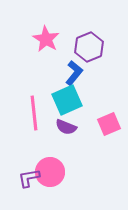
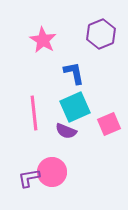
pink star: moved 3 px left, 1 px down
purple hexagon: moved 12 px right, 13 px up
blue L-shape: rotated 50 degrees counterclockwise
cyan square: moved 8 px right, 7 px down
purple semicircle: moved 4 px down
pink circle: moved 2 px right
